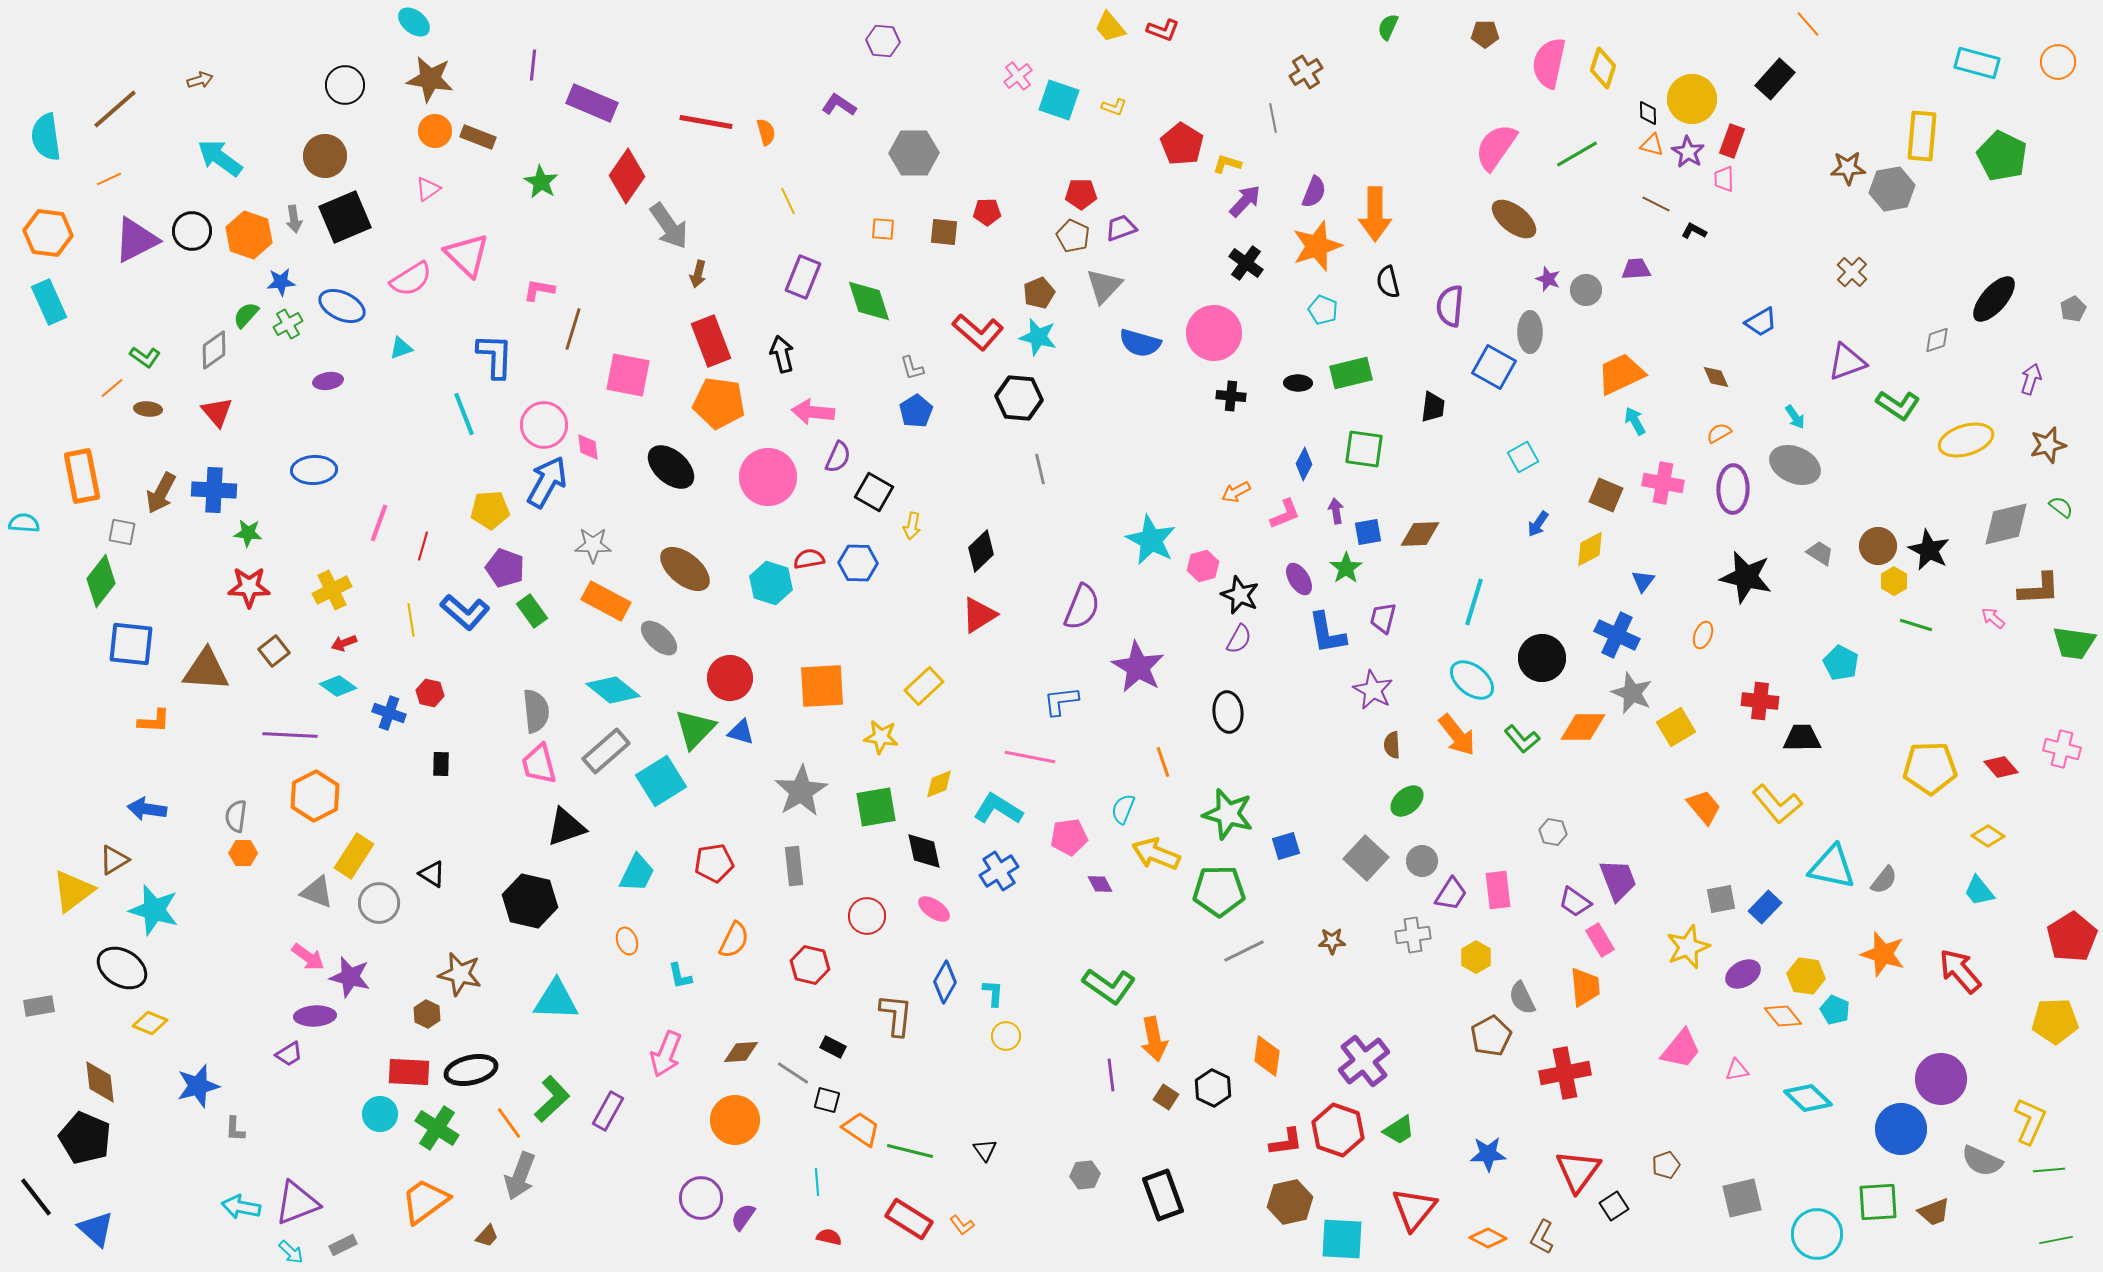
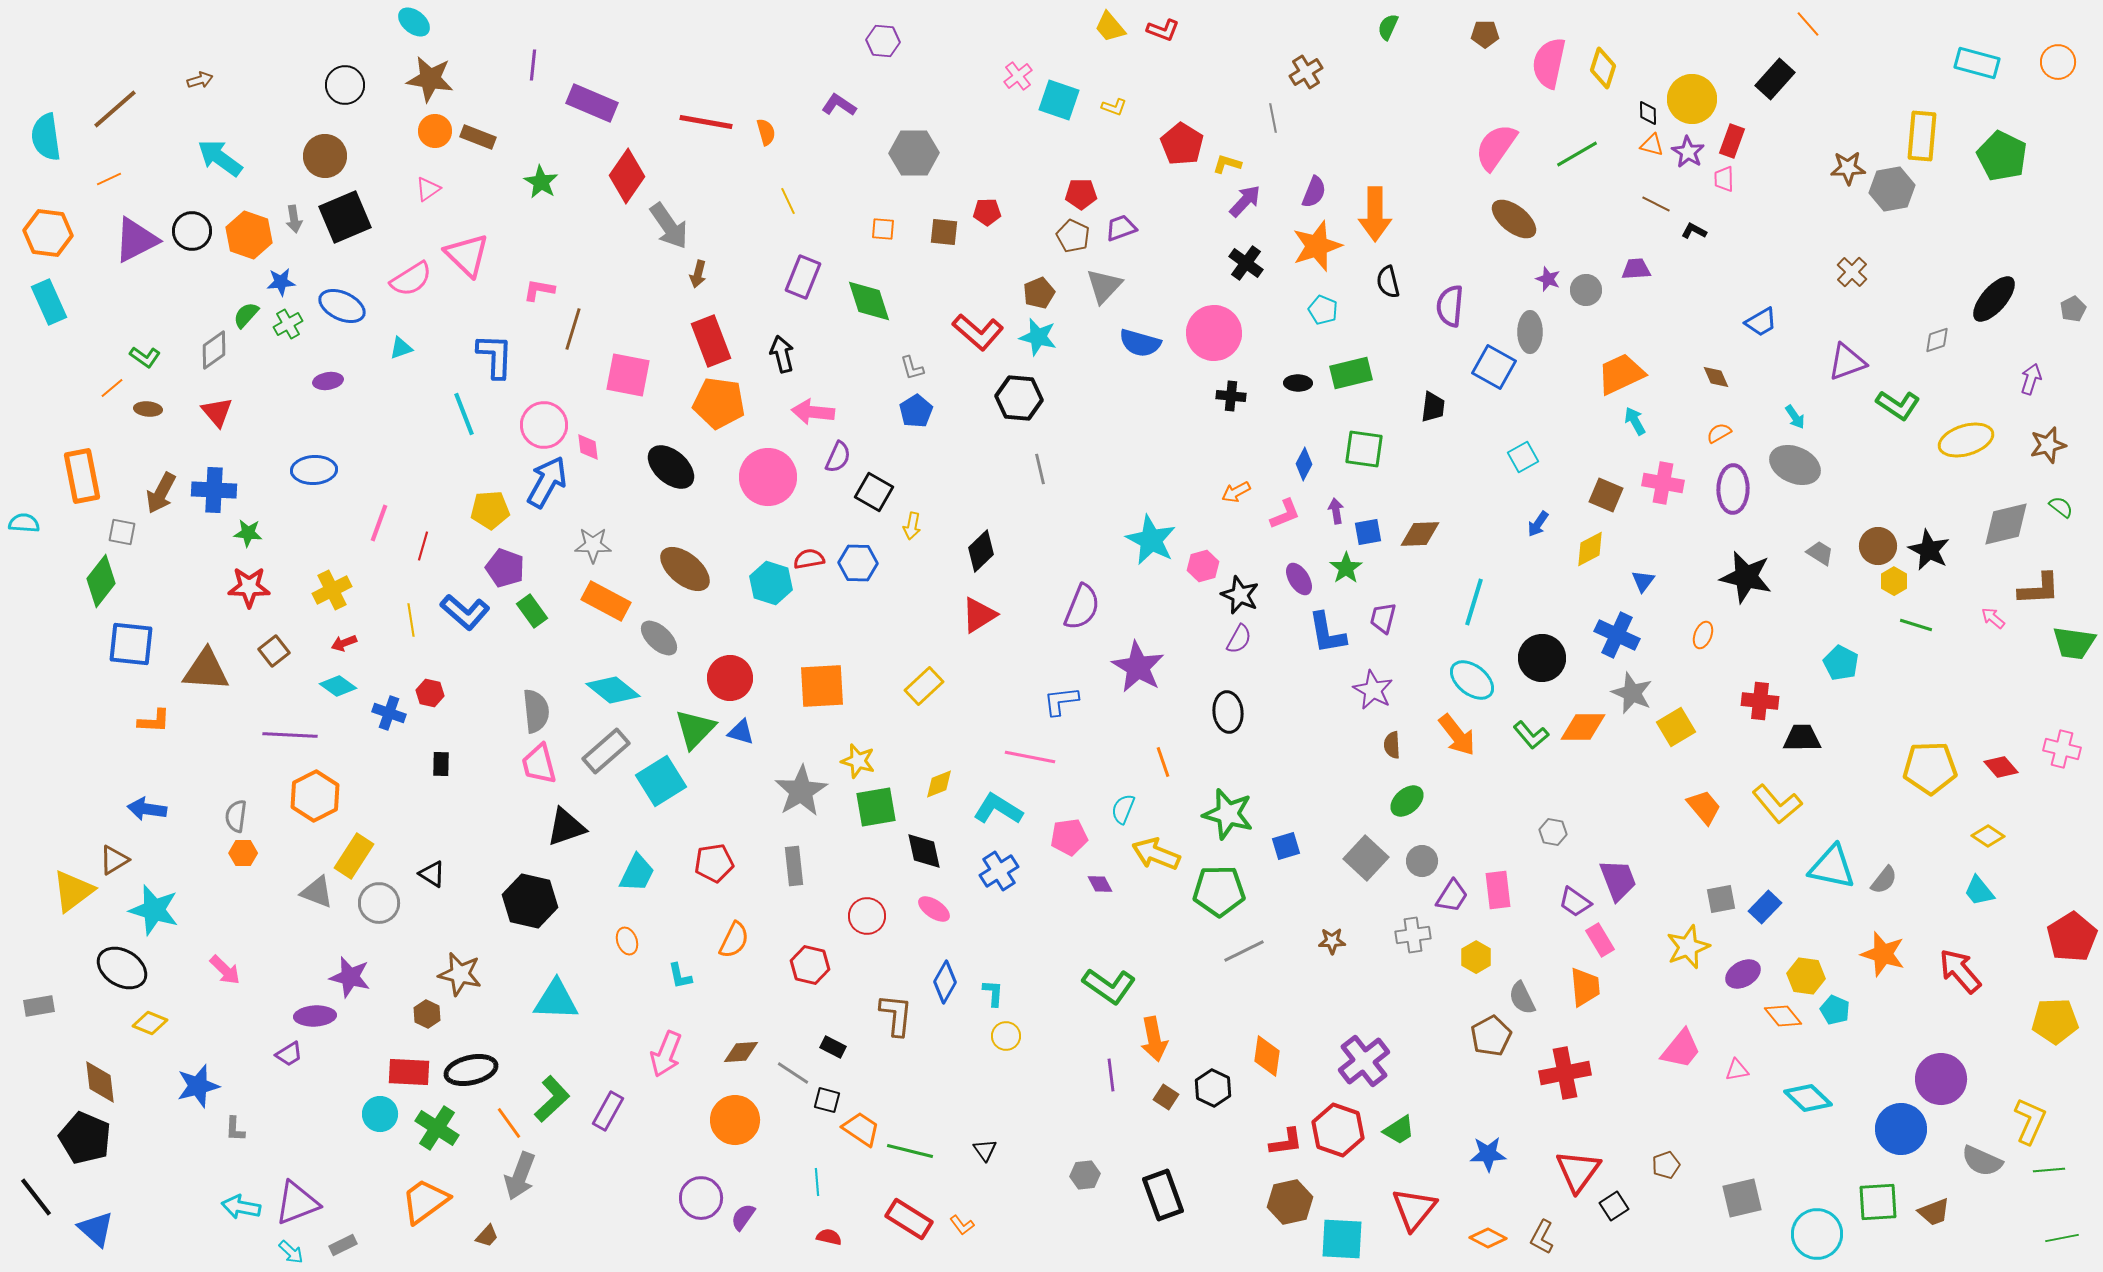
yellow star at (881, 737): moved 23 px left, 24 px down; rotated 8 degrees clockwise
green L-shape at (1522, 739): moved 9 px right, 4 px up
purple trapezoid at (1451, 894): moved 1 px right, 2 px down
pink arrow at (308, 957): moved 83 px left, 13 px down; rotated 8 degrees clockwise
green line at (2056, 1240): moved 6 px right, 2 px up
